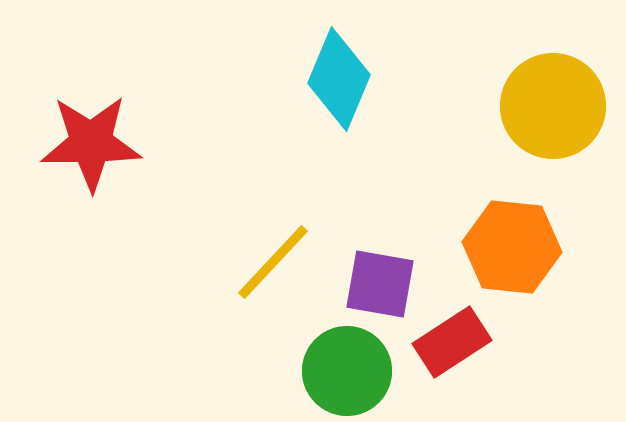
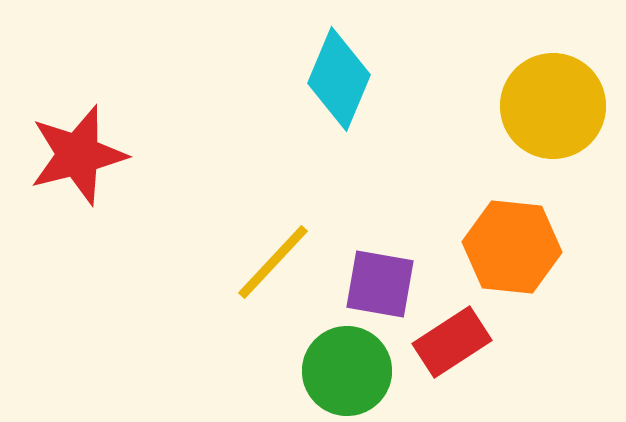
red star: moved 13 px left, 12 px down; rotated 14 degrees counterclockwise
